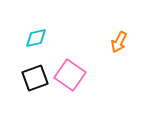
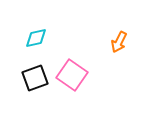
pink square: moved 2 px right
